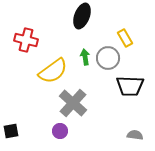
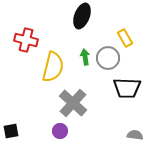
yellow semicircle: moved 4 px up; rotated 40 degrees counterclockwise
black trapezoid: moved 3 px left, 2 px down
